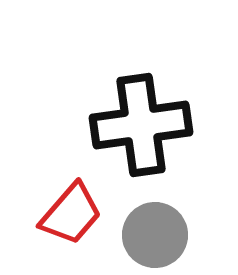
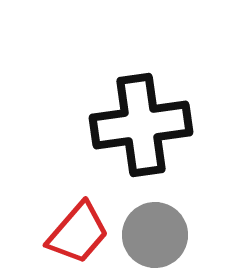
red trapezoid: moved 7 px right, 19 px down
